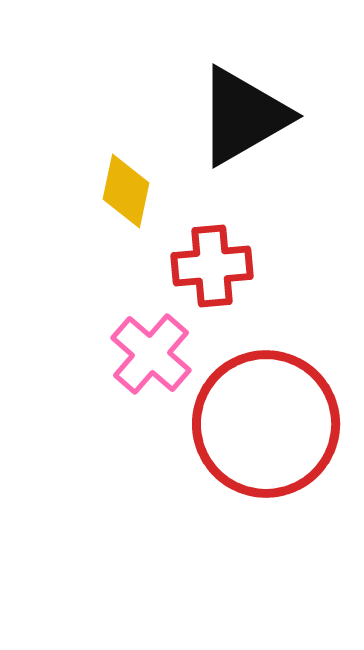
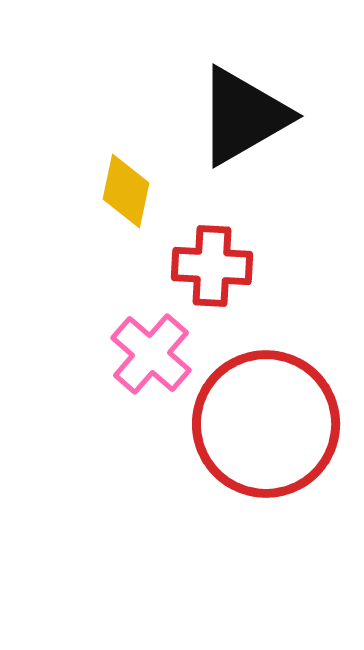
red cross: rotated 8 degrees clockwise
